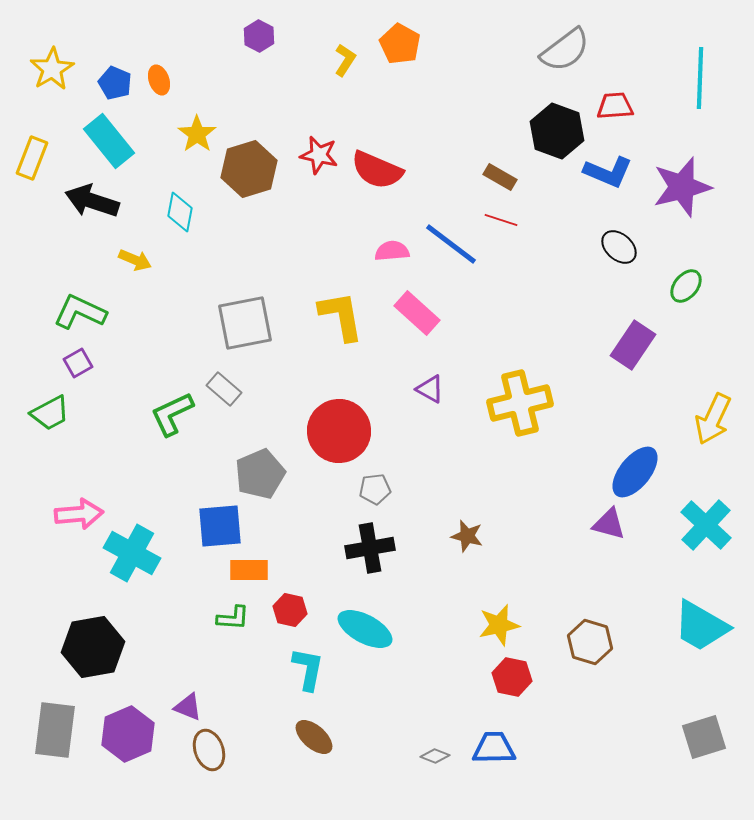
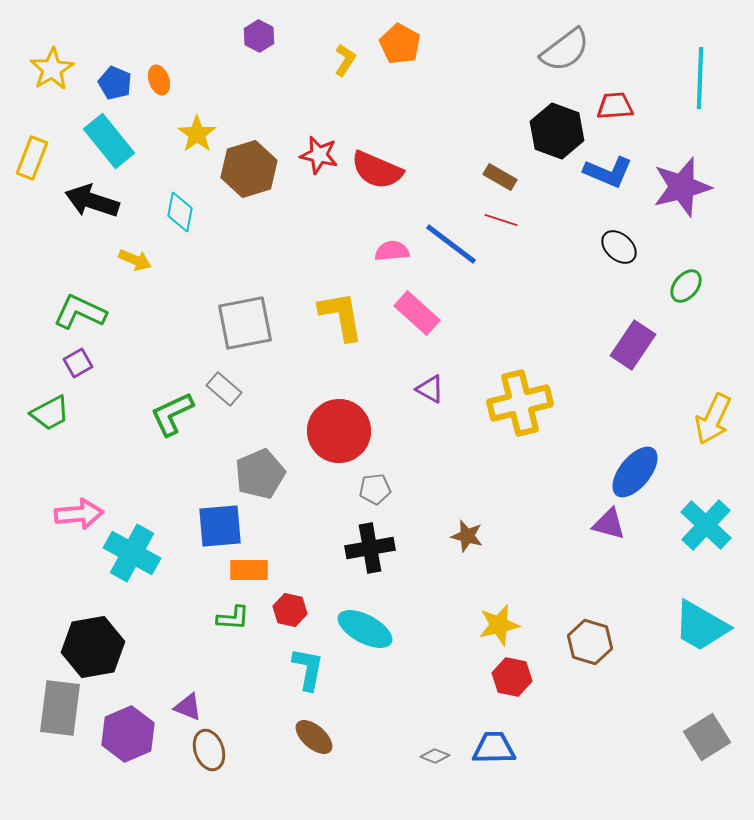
gray rectangle at (55, 730): moved 5 px right, 22 px up
gray square at (704, 737): moved 3 px right; rotated 15 degrees counterclockwise
